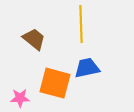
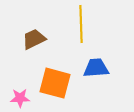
brown trapezoid: rotated 65 degrees counterclockwise
blue trapezoid: moved 9 px right; rotated 8 degrees clockwise
